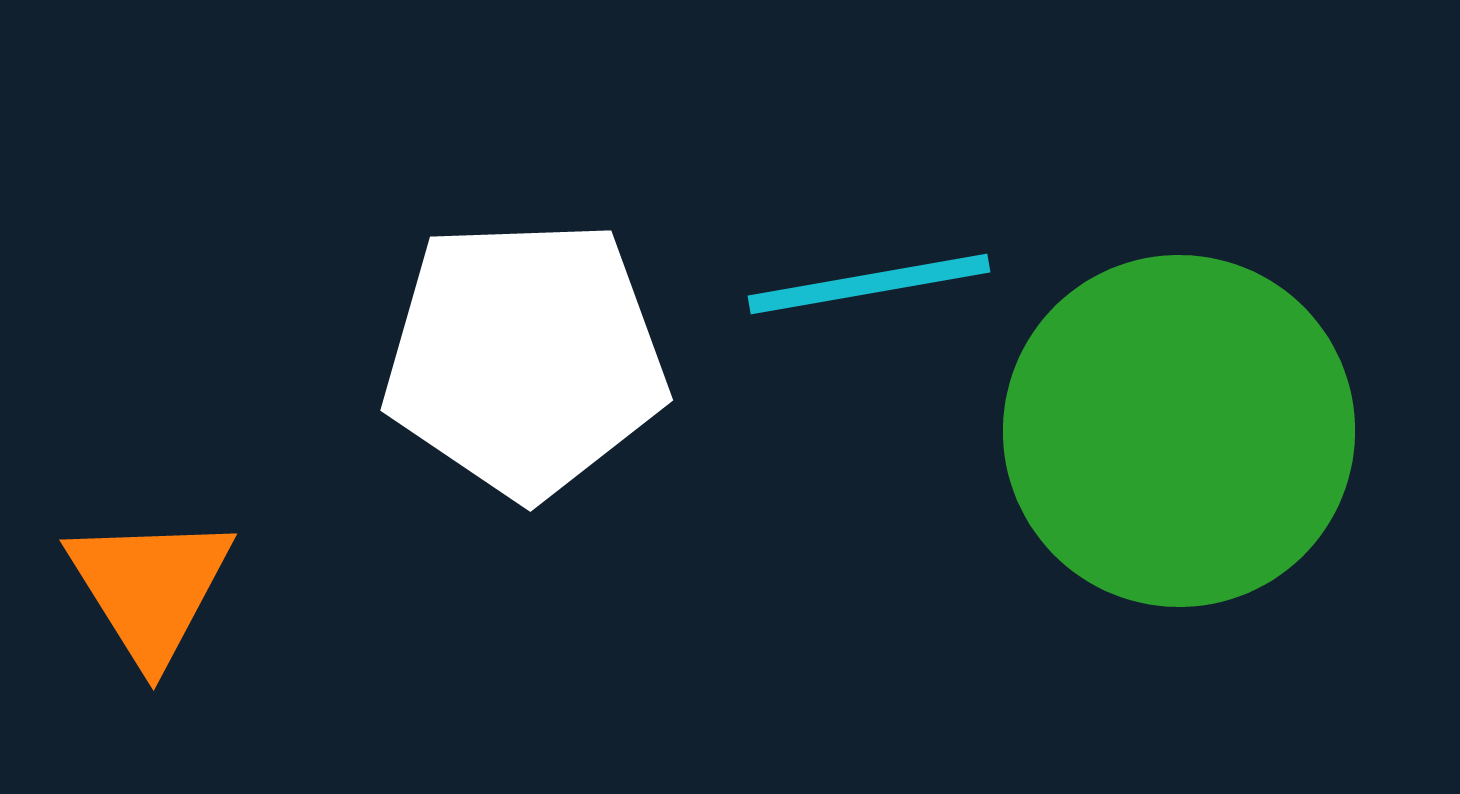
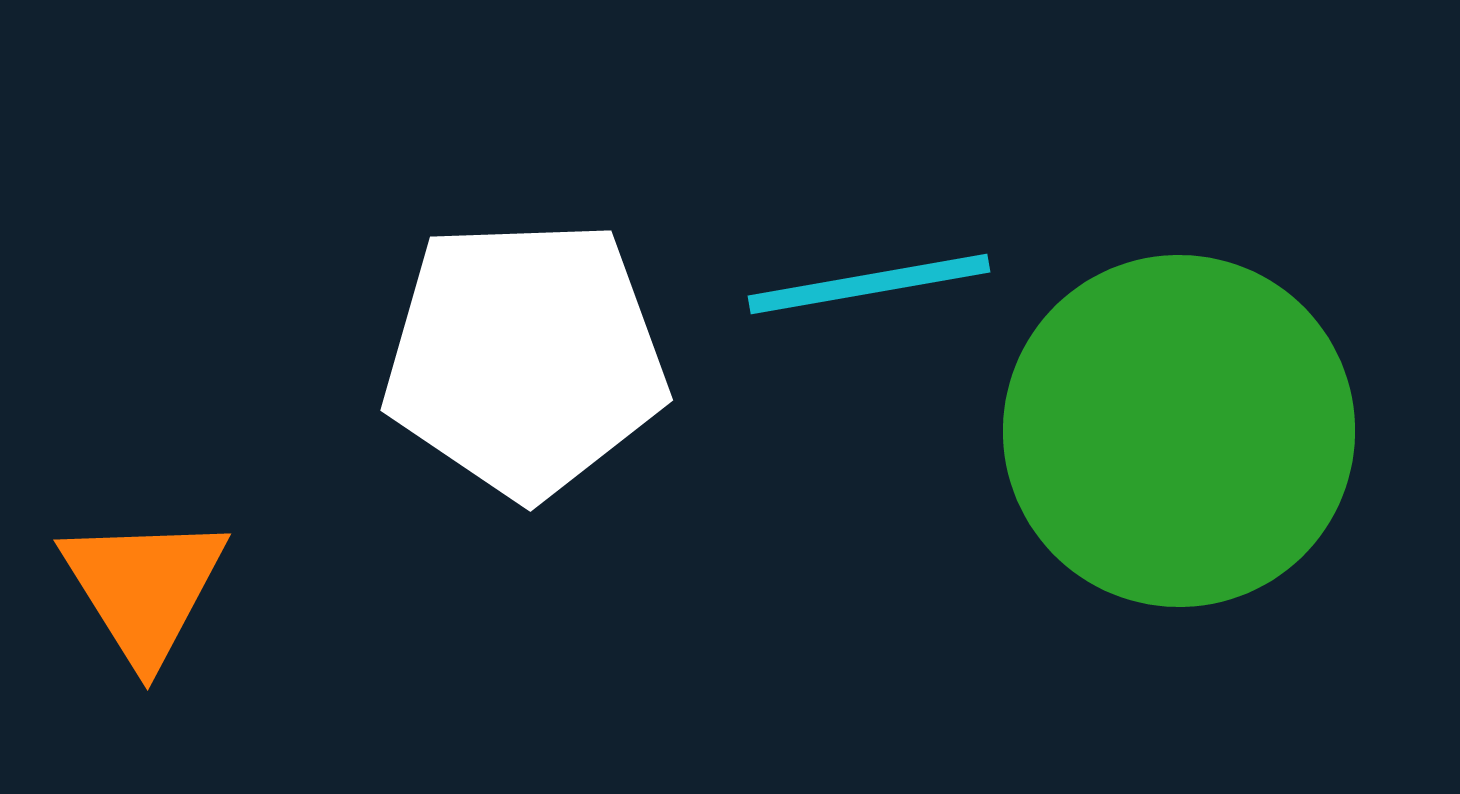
orange triangle: moved 6 px left
